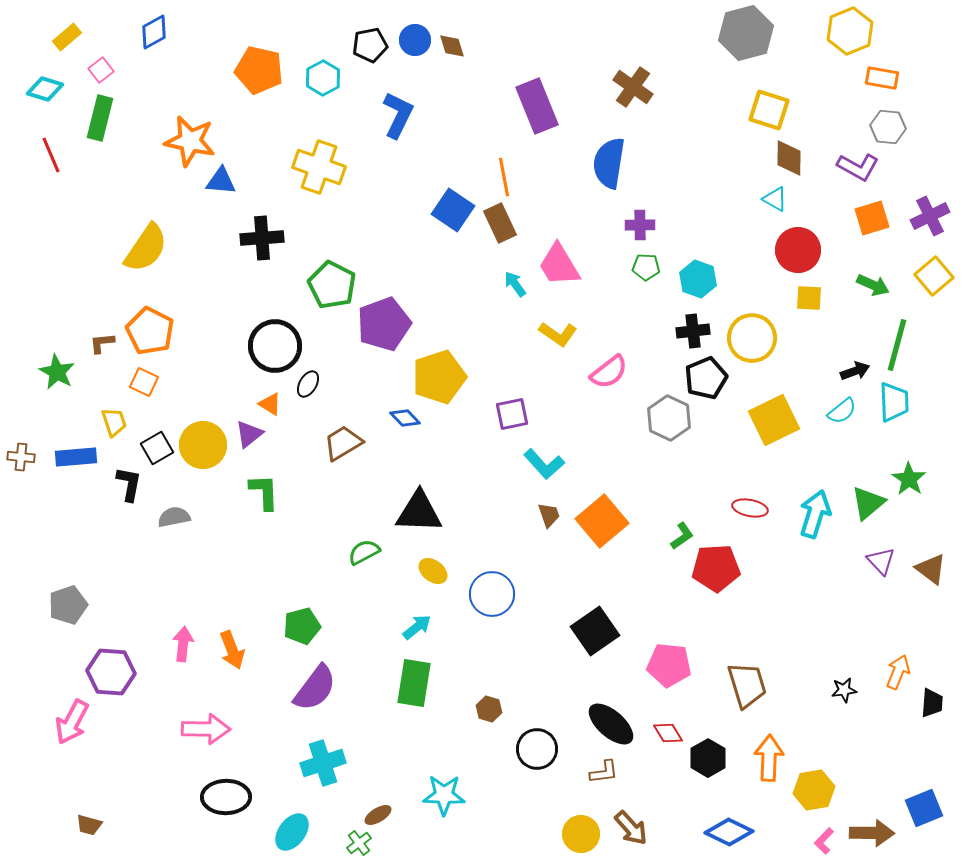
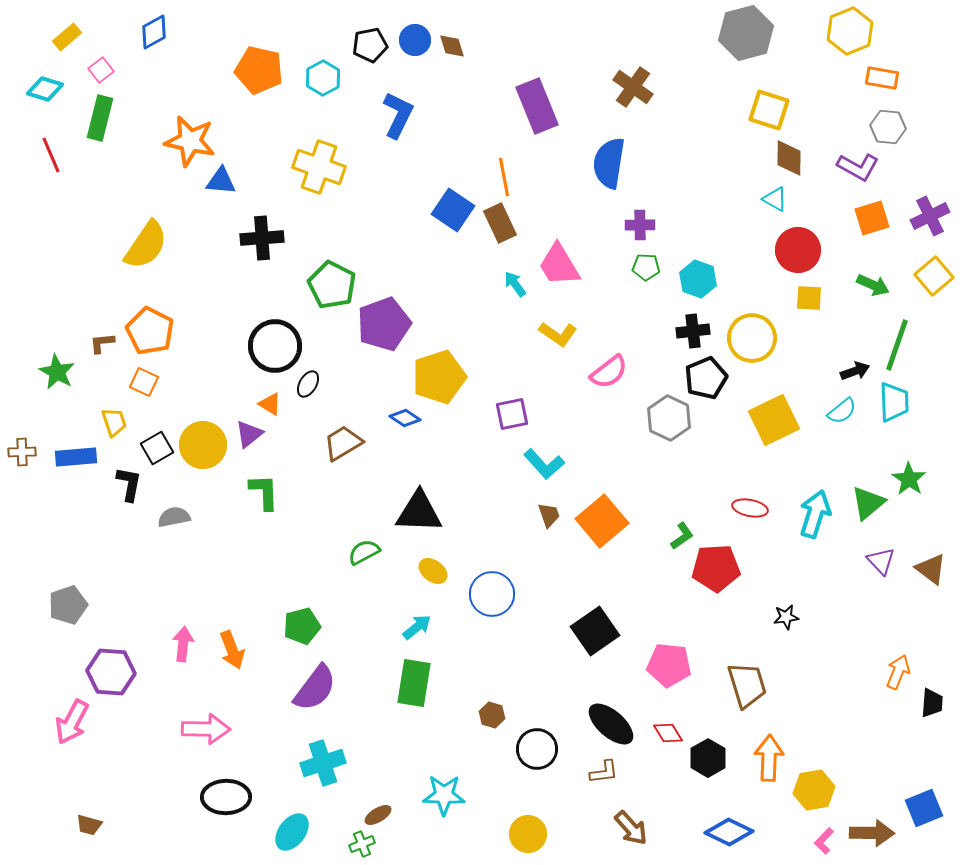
yellow semicircle at (146, 248): moved 3 px up
green line at (897, 345): rotated 4 degrees clockwise
blue diamond at (405, 418): rotated 12 degrees counterclockwise
brown cross at (21, 457): moved 1 px right, 5 px up; rotated 8 degrees counterclockwise
black star at (844, 690): moved 58 px left, 73 px up
brown hexagon at (489, 709): moved 3 px right, 6 px down
yellow circle at (581, 834): moved 53 px left
green cross at (359, 843): moved 3 px right, 1 px down; rotated 15 degrees clockwise
